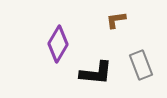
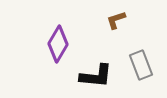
brown L-shape: rotated 10 degrees counterclockwise
black L-shape: moved 3 px down
